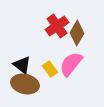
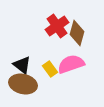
brown diamond: rotated 15 degrees counterclockwise
pink semicircle: rotated 32 degrees clockwise
brown ellipse: moved 2 px left
